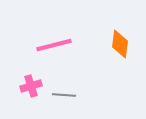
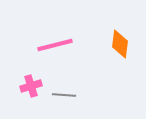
pink line: moved 1 px right
